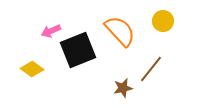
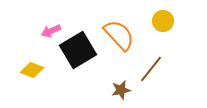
orange semicircle: moved 1 px left, 4 px down
black square: rotated 9 degrees counterclockwise
yellow diamond: moved 1 px down; rotated 15 degrees counterclockwise
brown star: moved 2 px left, 2 px down
